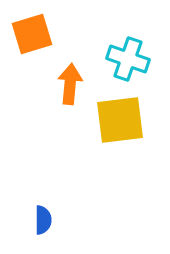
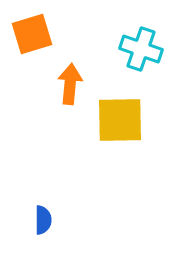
cyan cross: moved 13 px right, 10 px up
yellow square: rotated 6 degrees clockwise
